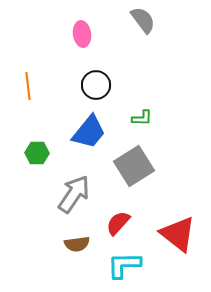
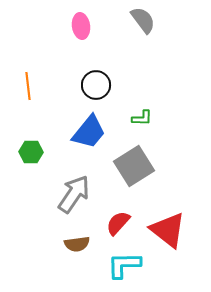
pink ellipse: moved 1 px left, 8 px up
green hexagon: moved 6 px left, 1 px up
red triangle: moved 10 px left, 4 px up
